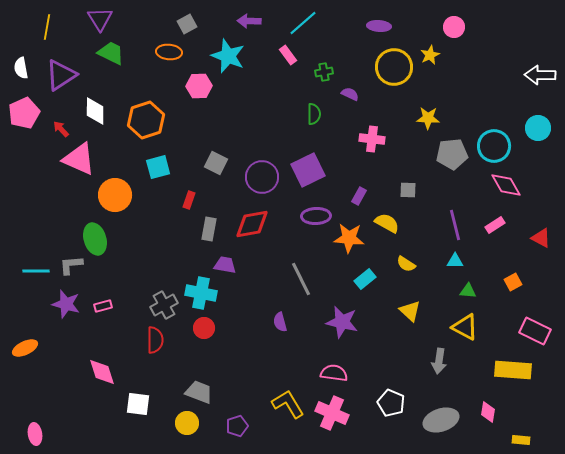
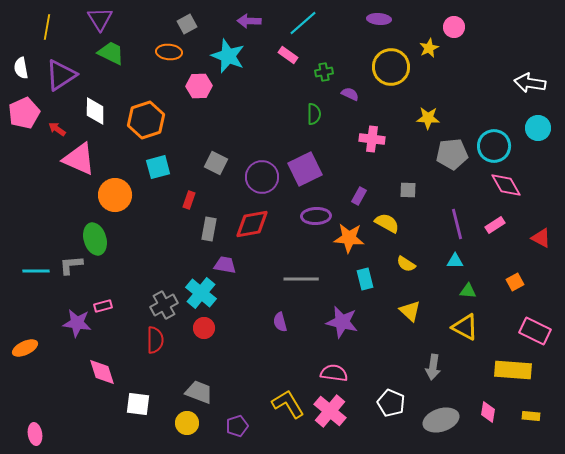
purple ellipse at (379, 26): moved 7 px up
pink rectangle at (288, 55): rotated 18 degrees counterclockwise
yellow star at (430, 55): moved 1 px left, 7 px up
yellow circle at (394, 67): moved 3 px left
white arrow at (540, 75): moved 10 px left, 8 px down; rotated 8 degrees clockwise
red arrow at (61, 129): moved 4 px left; rotated 12 degrees counterclockwise
purple square at (308, 170): moved 3 px left, 1 px up
purple line at (455, 225): moved 2 px right, 1 px up
gray line at (301, 279): rotated 64 degrees counterclockwise
cyan rectangle at (365, 279): rotated 65 degrees counterclockwise
orange square at (513, 282): moved 2 px right
cyan cross at (201, 293): rotated 28 degrees clockwise
purple star at (66, 304): moved 11 px right, 19 px down; rotated 8 degrees counterclockwise
gray arrow at (439, 361): moved 6 px left, 6 px down
pink cross at (332, 413): moved 2 px left, 2 px up; rotated 16 degrees clockwise
yellow rectangle at (521, 440): moved 10 px right, 24 px up
